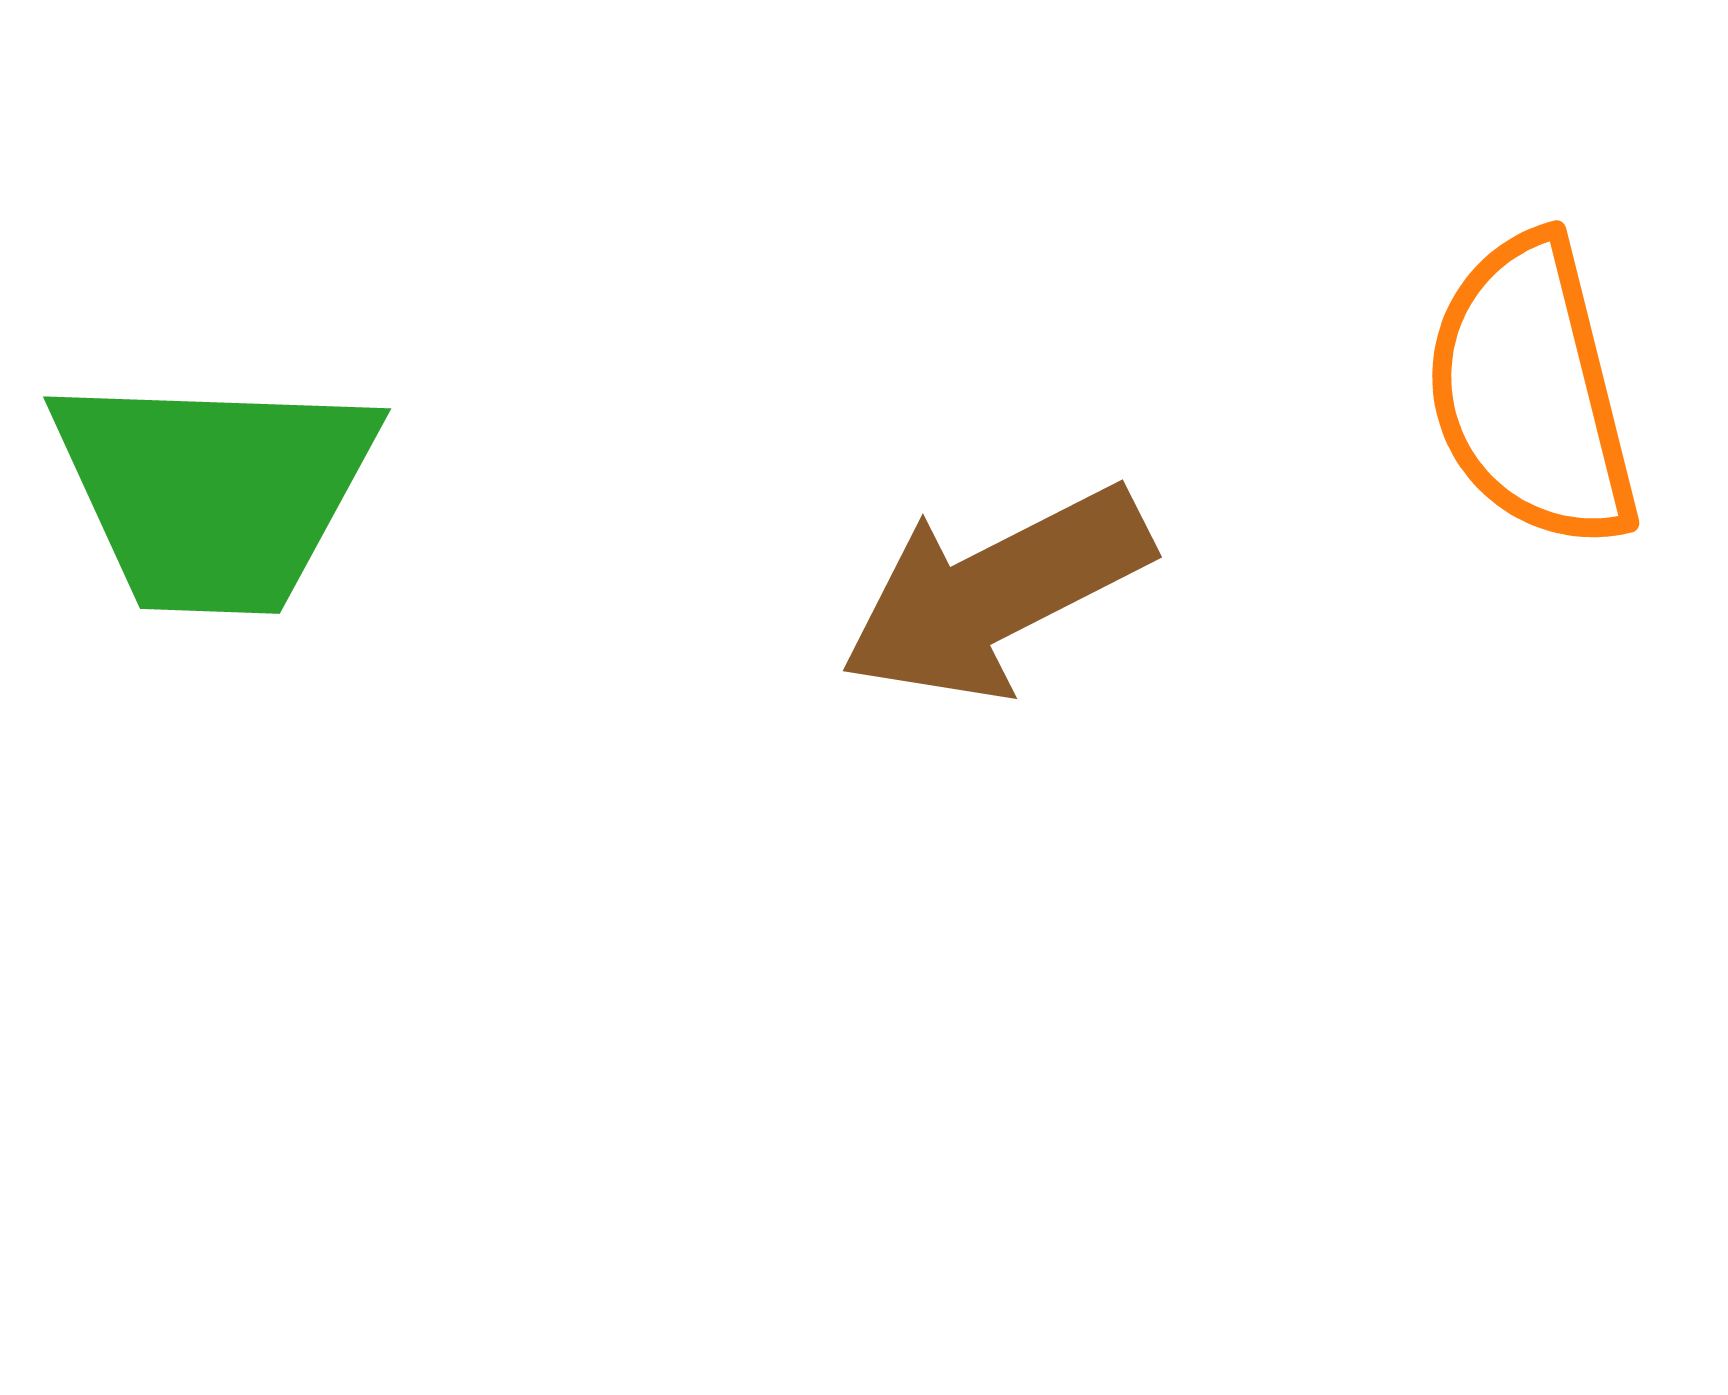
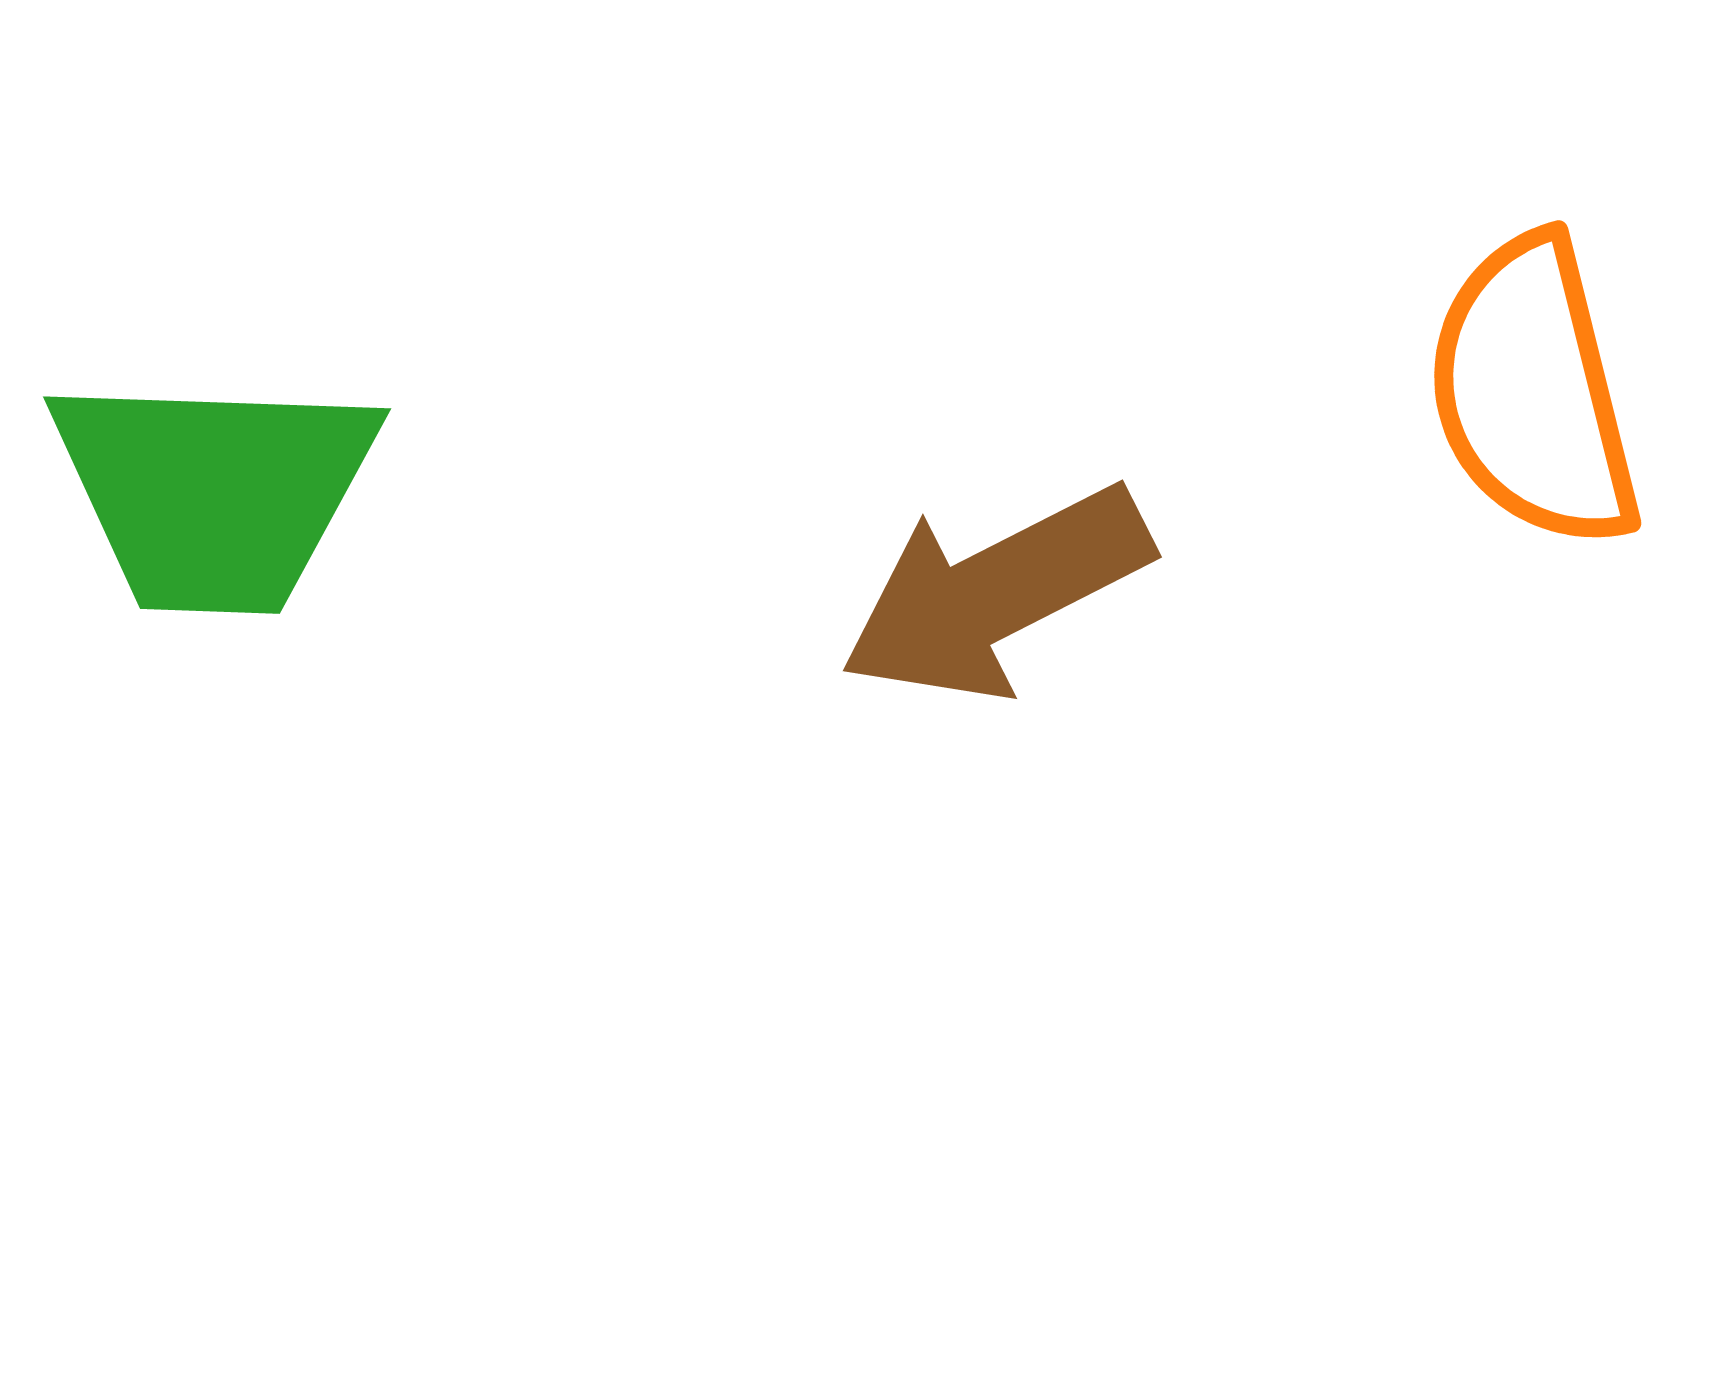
orange semicircle: moved 2 px right
